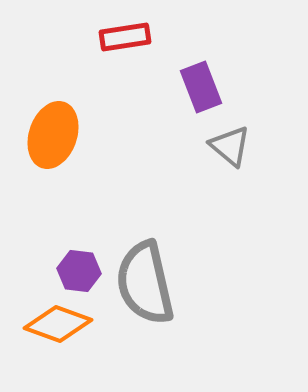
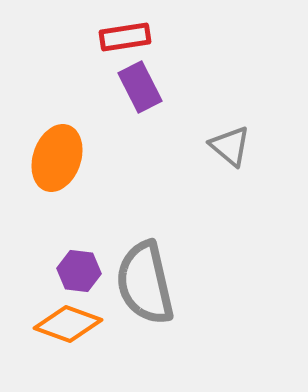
purple rectangle: moved 61 px left; rotated 6 degrees counterclockwise
orange ellipse: moved 4 px right, 23 px down
orange diamond: moved 10 px right
